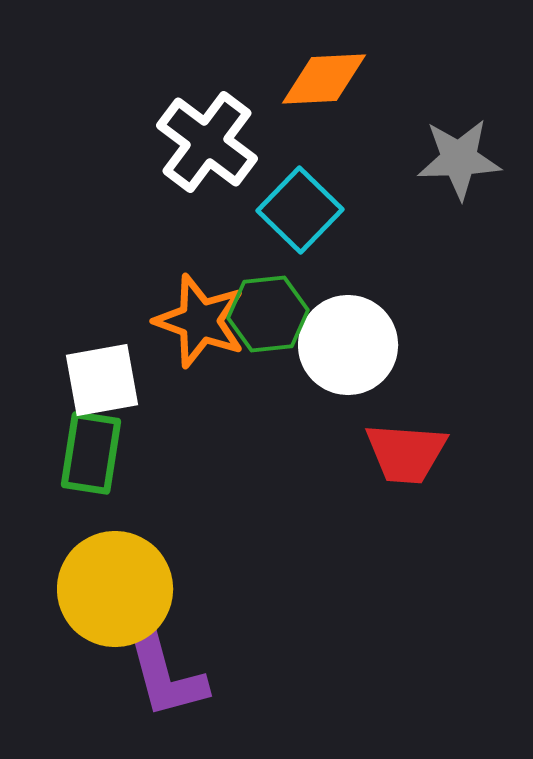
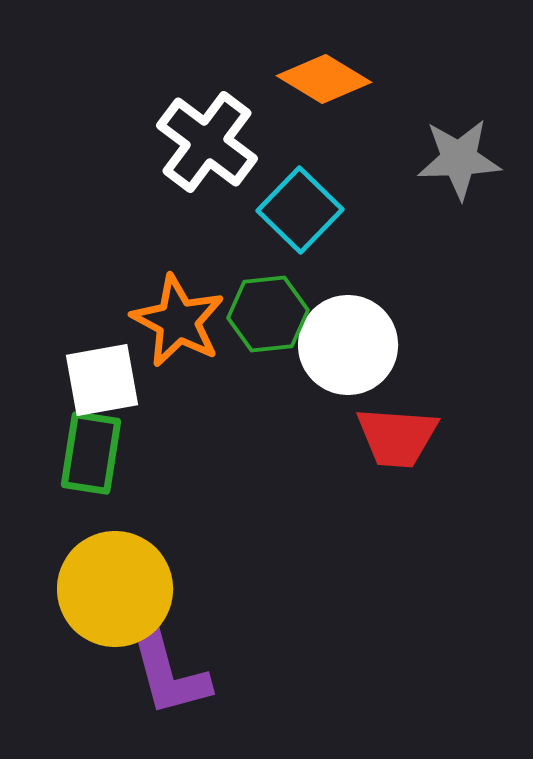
orange diamond: rotated 34 degrees clockwise
orange star: moved 22 px left; rotated 8 degrees clockwise
red trapezoid: moved 9 px left, 16 px up
purple L-shape: moved 3 px right, 2 px up
